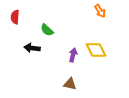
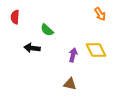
orange arrow: moved 3 px down
